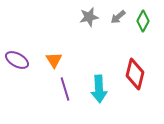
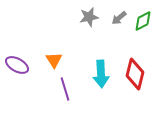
gray arrow: moved 1 px right, 1 px down
green diamond: rotated 35 degrees clockwise
purple ellipse: moved 5 px down
cyan arrow: moved 2 px right, 15 px up
